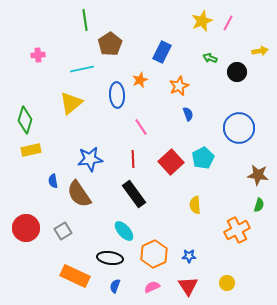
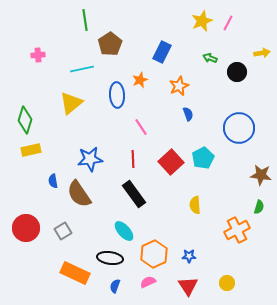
yellow arrow at (260, 51): moved 2 px right, 2 px down
brown star at (258, 175): moved 3 px right
green semicircle at (259, 205): moved 2 px down
orange rectangle at (75, 276): moved 3 px up
pink semicircle at (152, 287): moved 4 px left, 5 px up
